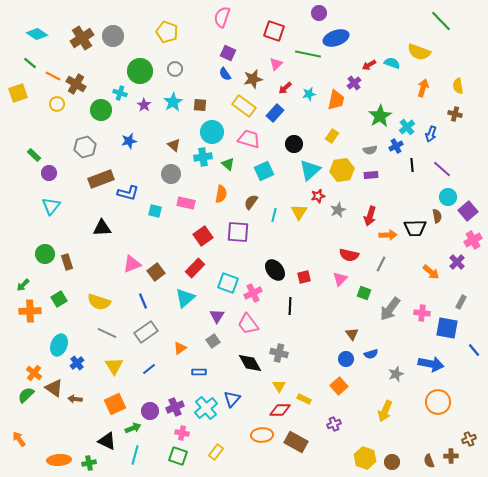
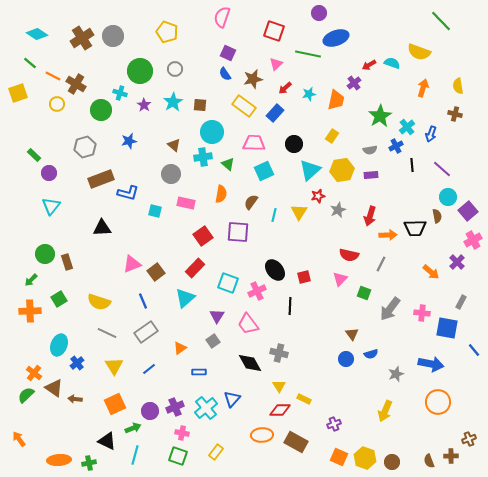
pink trapezoid at (249, 139): moved 5 px right, 4 px down; rotated 15 degrees counterclockwise
green arrow at (23, 285): moved 8 px right, 5 px up
pink cross at (253, 293): moved 4 px right, 2 px up
orange square at (339, 386): moved 71 px down; rotated 24 degrees counterclockwise
